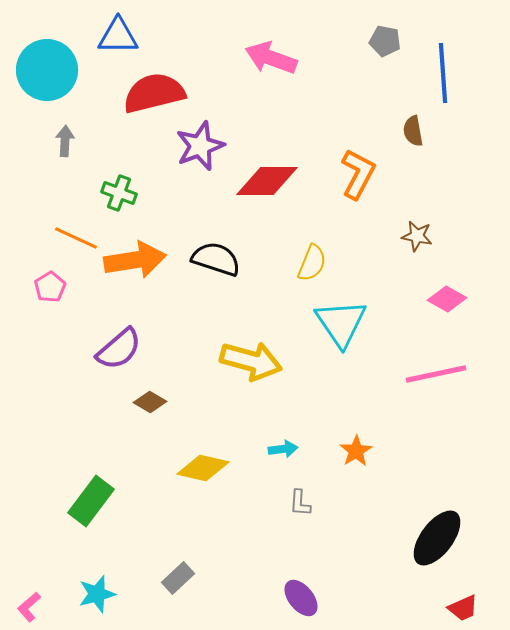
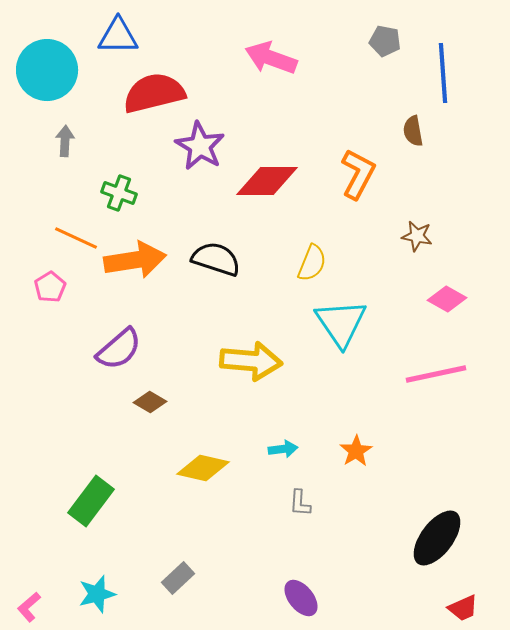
purple star: rotated 21 degrees counterclockwise
yellow arrow: rotated 10 degrees counterclockwise
